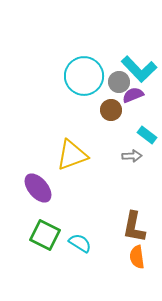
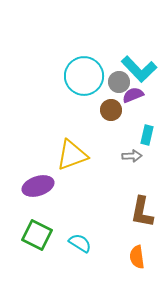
cyan rectangle: rotated 66 degrees clockwise
purple ellipse: moved 2 px up; rotated 68 degrees counterclockwise
brown L-shape: moved 8 px right, 15 px up
green square: moved 8 px left
